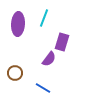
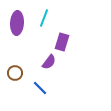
purple ellipse: moved 1 px left, 1 px up
purple semicircle: moved 3 px down
blue line: moved 3 px left; rotated 14 degrees clockwise
